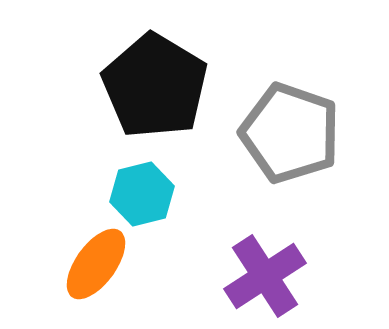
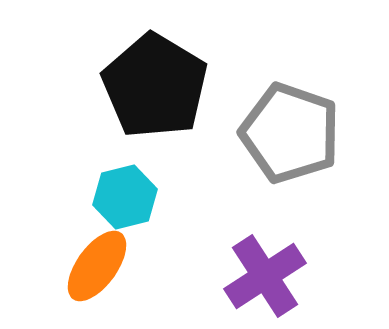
cyan hexagon: moved 17 px left, 3 px down
orange ellipse: moved 1 px right, 2 px down
